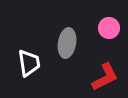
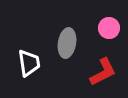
red L-shape: moved 2 px left, 5 px up
